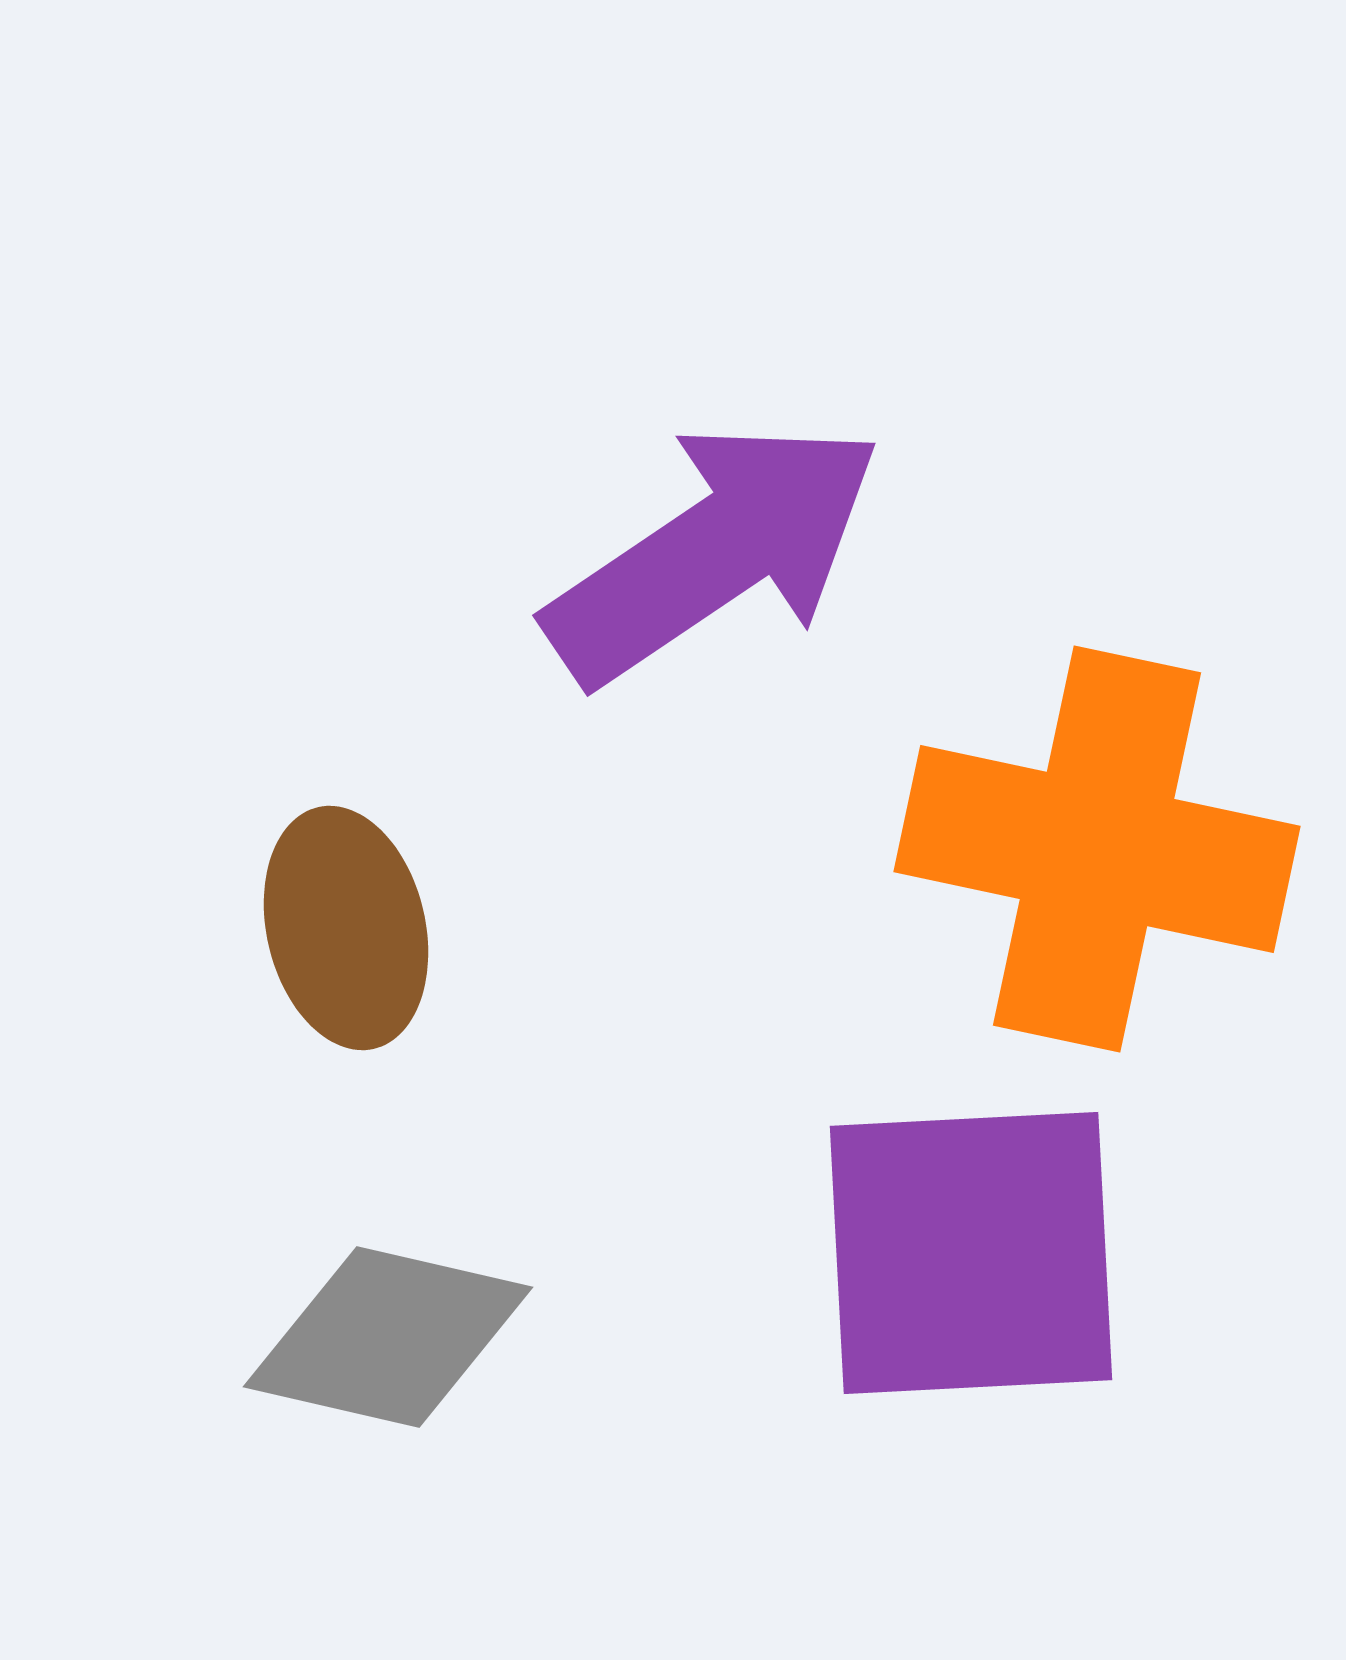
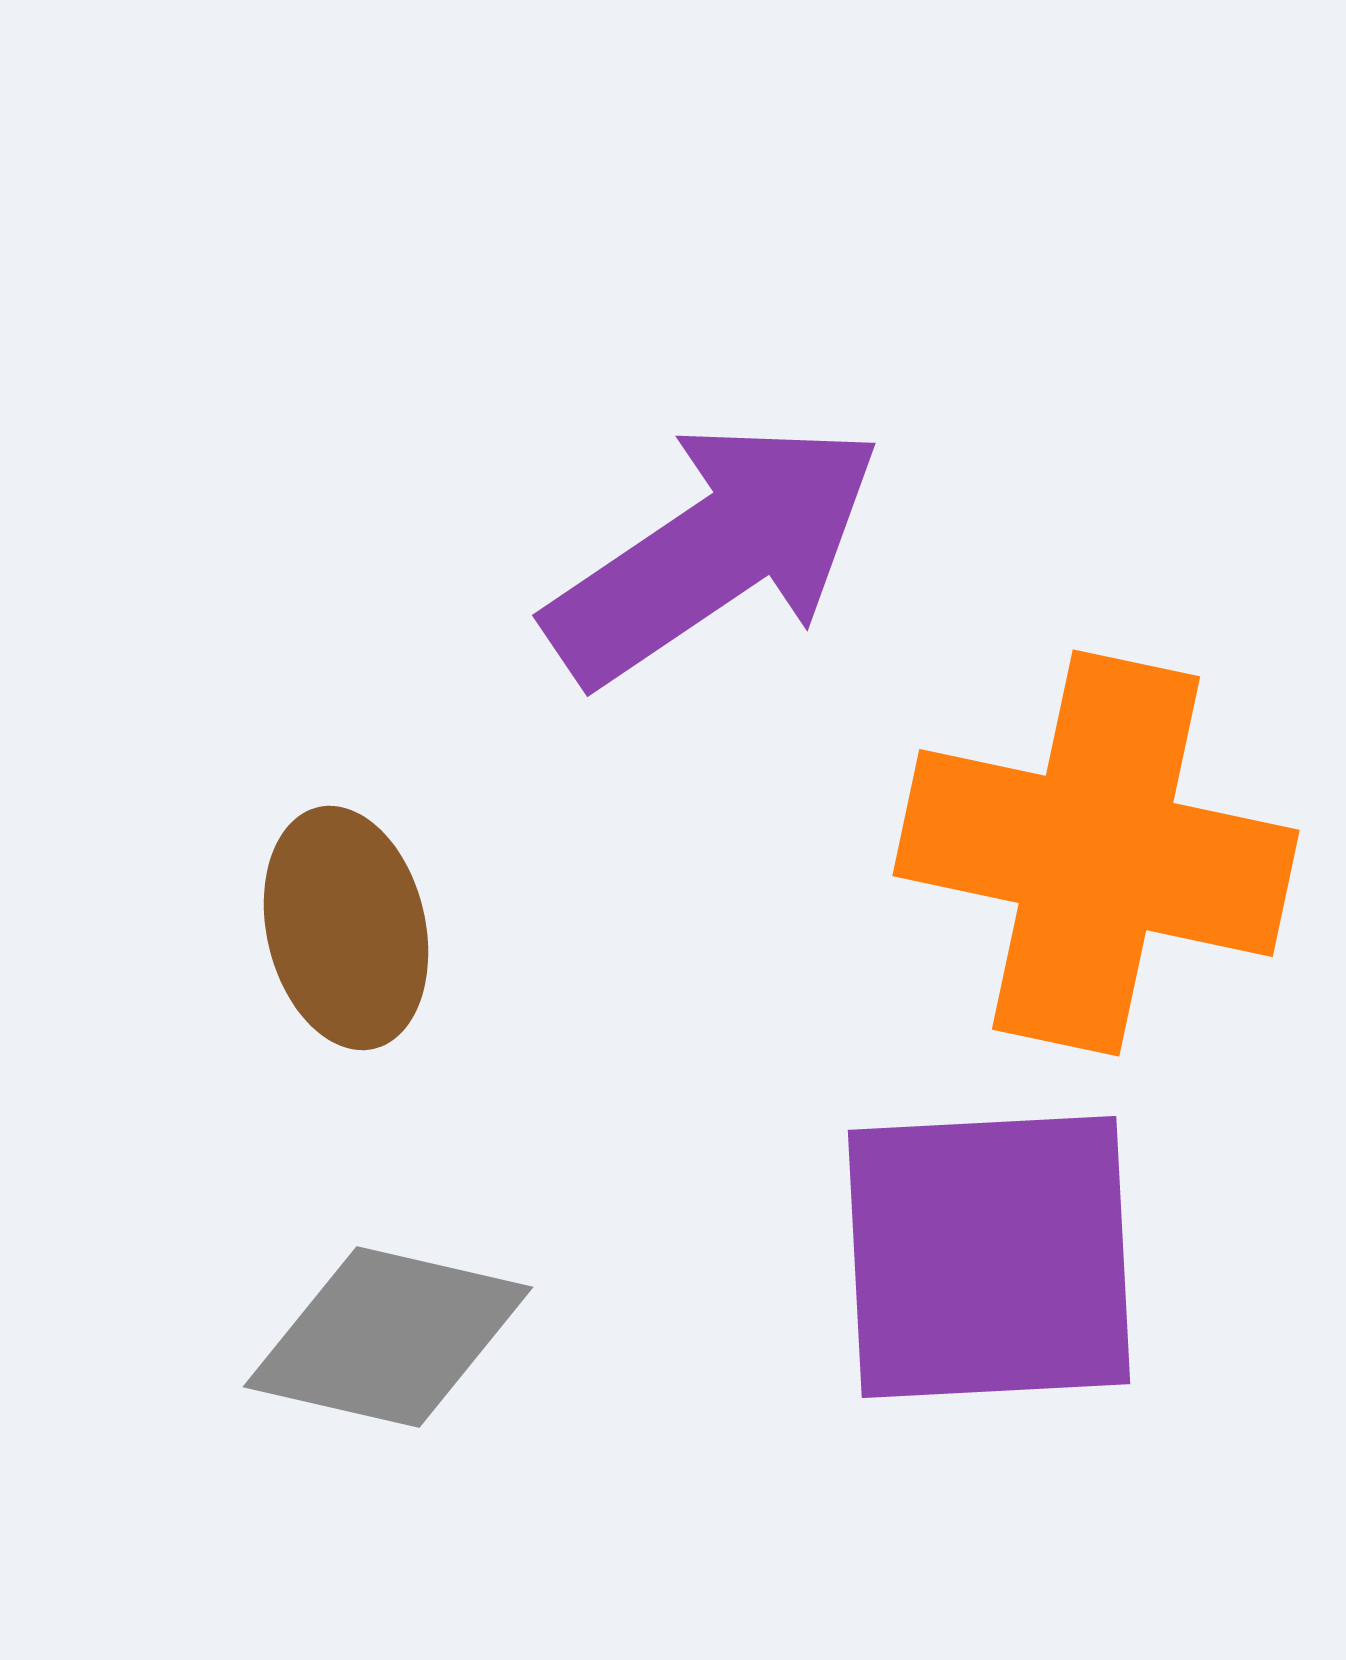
orange cross: moved 1 px left, 4 px down
purple square: moved 18 px right, 4 px down
